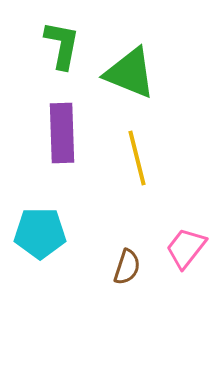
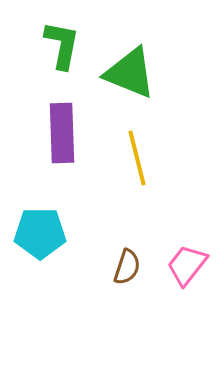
pink trapezoid: moved 1 px right, 17 px down
